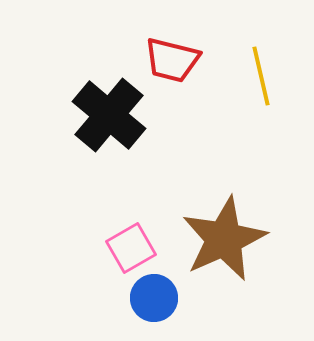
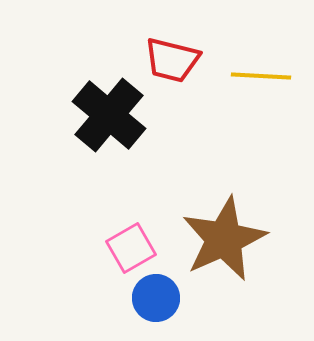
yellow line: rotated 74 degrees counterclockwise
blue circle: moved 2 px right
